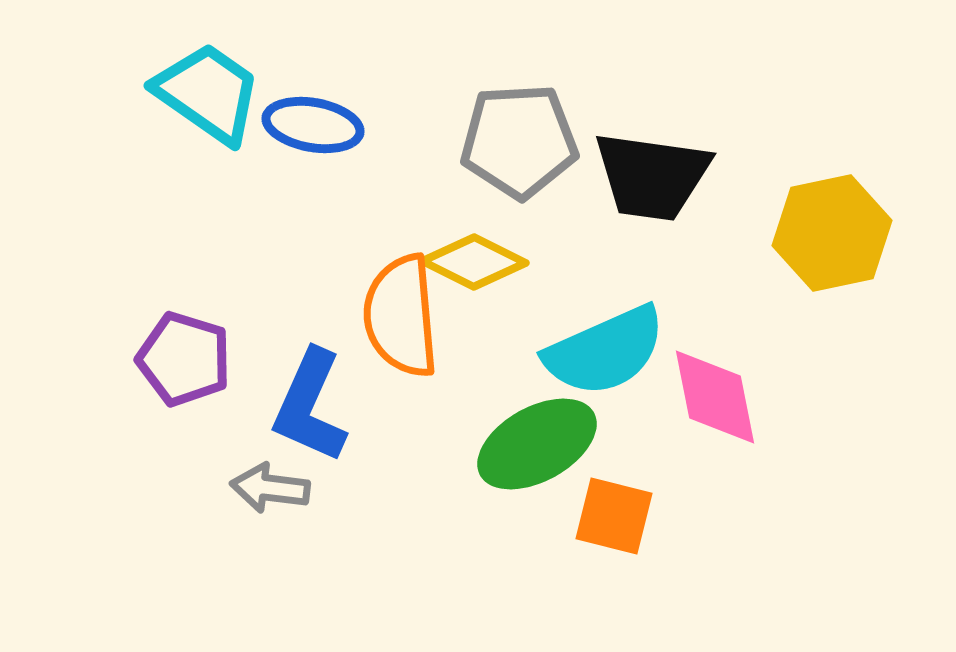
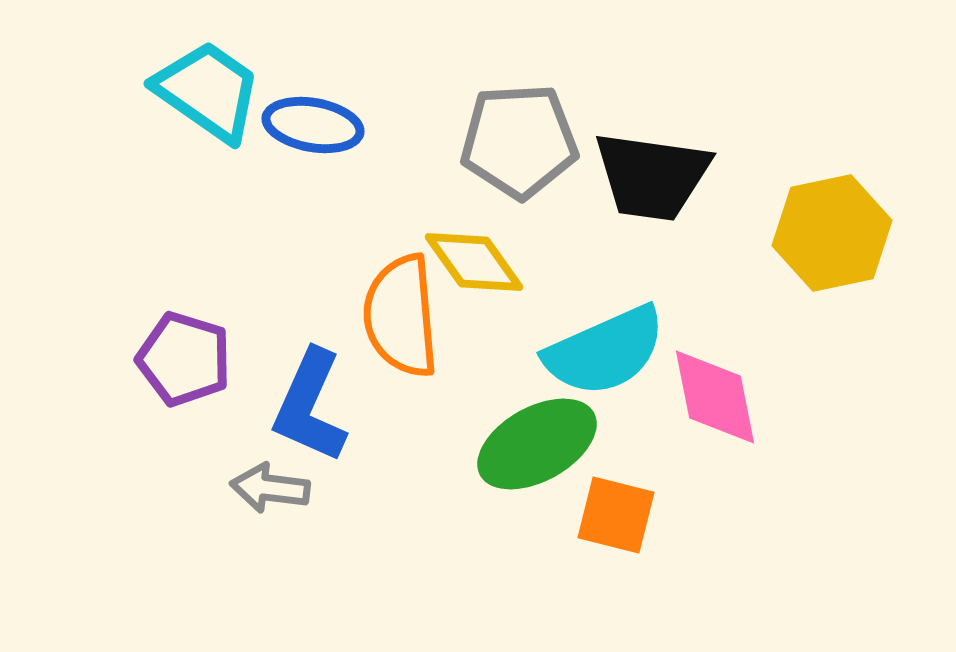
cyan trapezoid: moved 2 px up
yellow diamond: rotated 28 degrees clockwise
orange square: moved 2 px right, 1 px up
